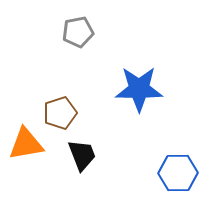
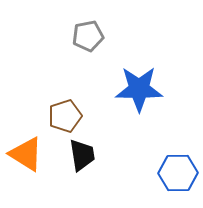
gray pentagon: moved 10 px right, 4 px down
brown pentagon: moved 5 px right, 3 px down
orange triangle: moved 10 px down; rotated 42 degrees clockwise
black trapezoid: rotated 12 degrees clockwise
